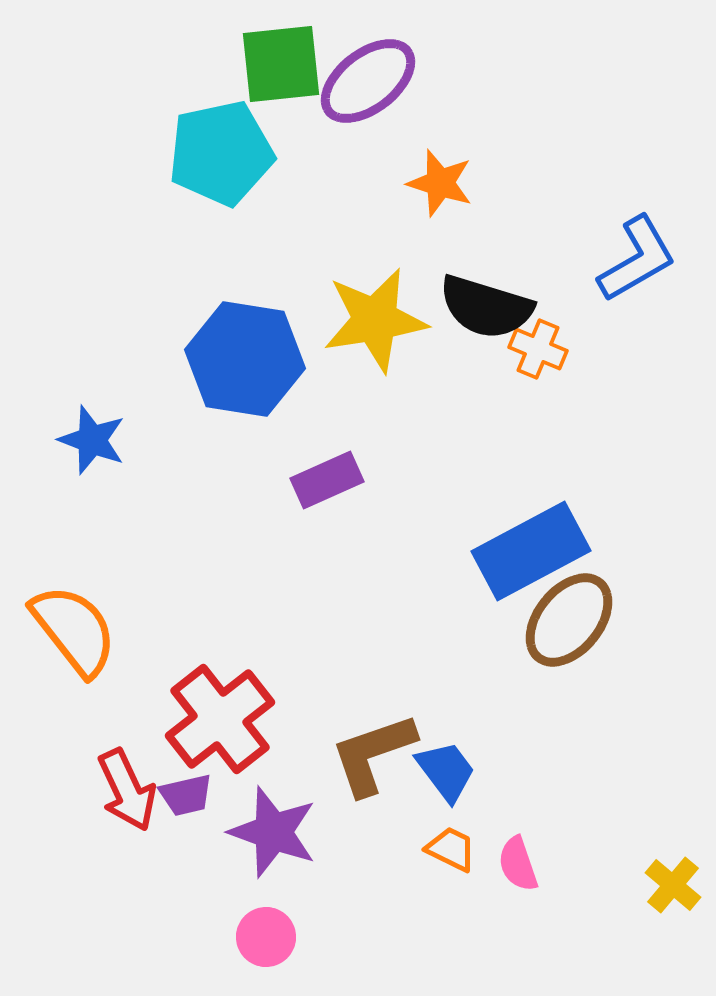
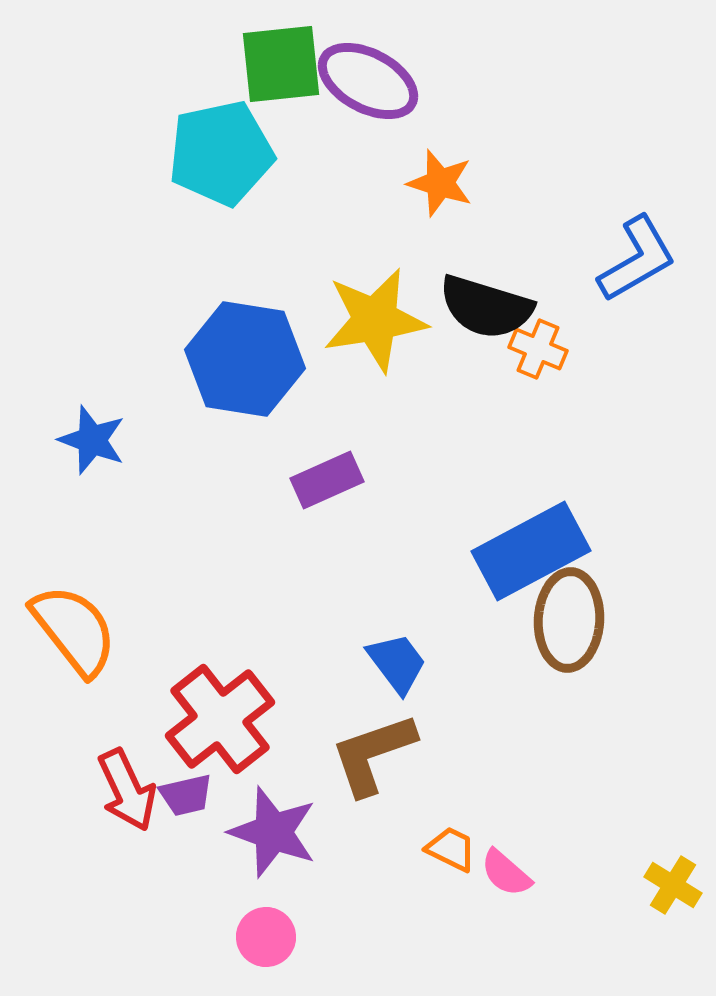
purple ellipse: rotated 66 degrees clockwise
brown ellipse: rotated 36 degrees counterclockwise
blue trapezoid: moved 49 px left, 108 px up
pink semicircle: moved 12 px left, 9 px down; rotated 30 degrees counterclockwise
yellow cross: rotated 8 degrees counterclockwise
